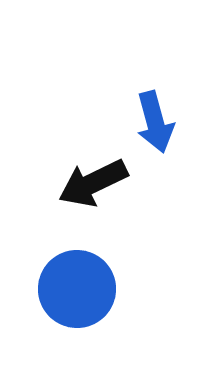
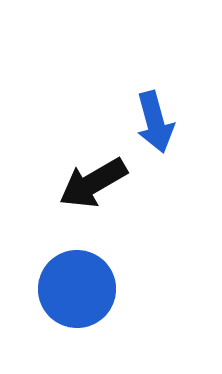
black arrow: rotated 4 degrees counterclockwise
